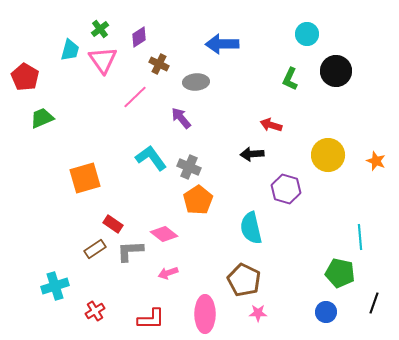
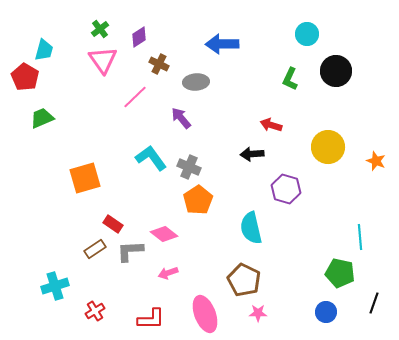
cyan trapezoid: moved 26 px left
yellow circle: moved 8 px up
pink ellipse: rotated 21 degrees counterclockwise
